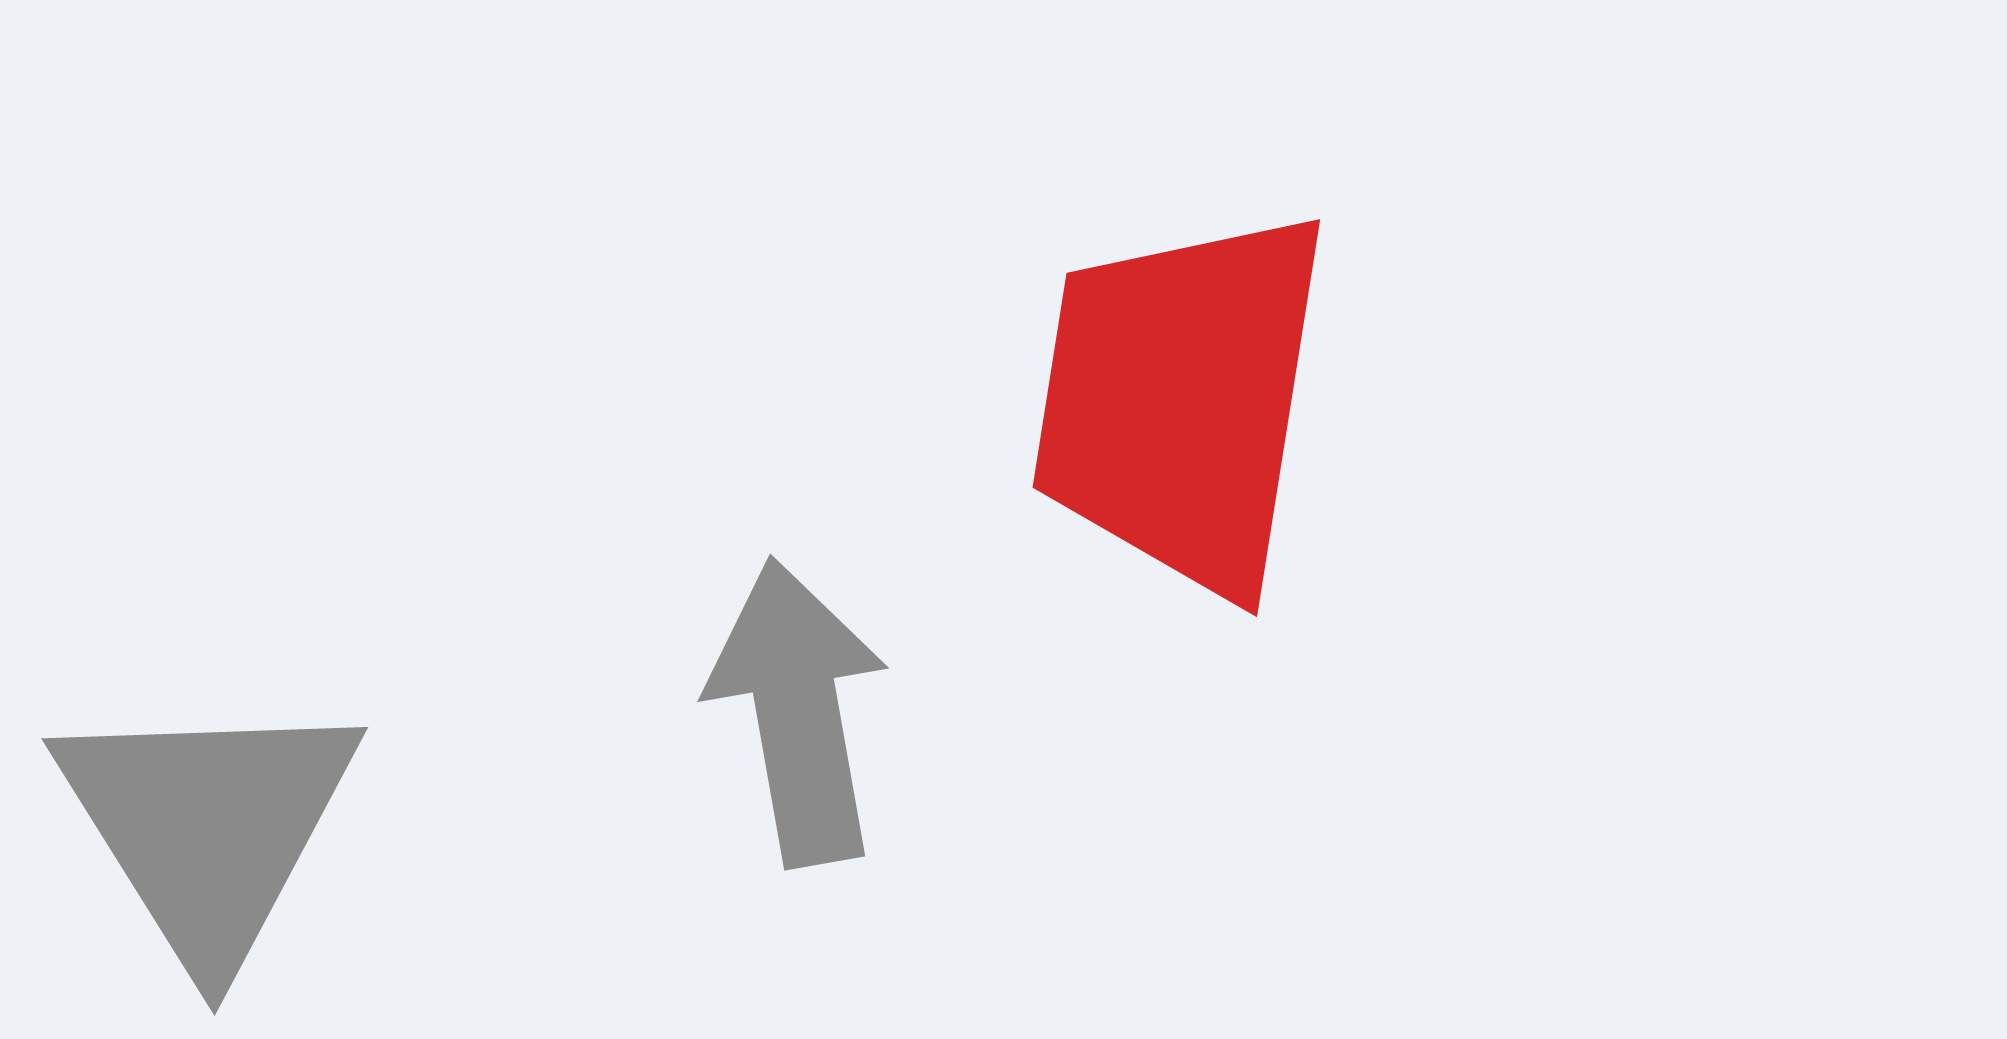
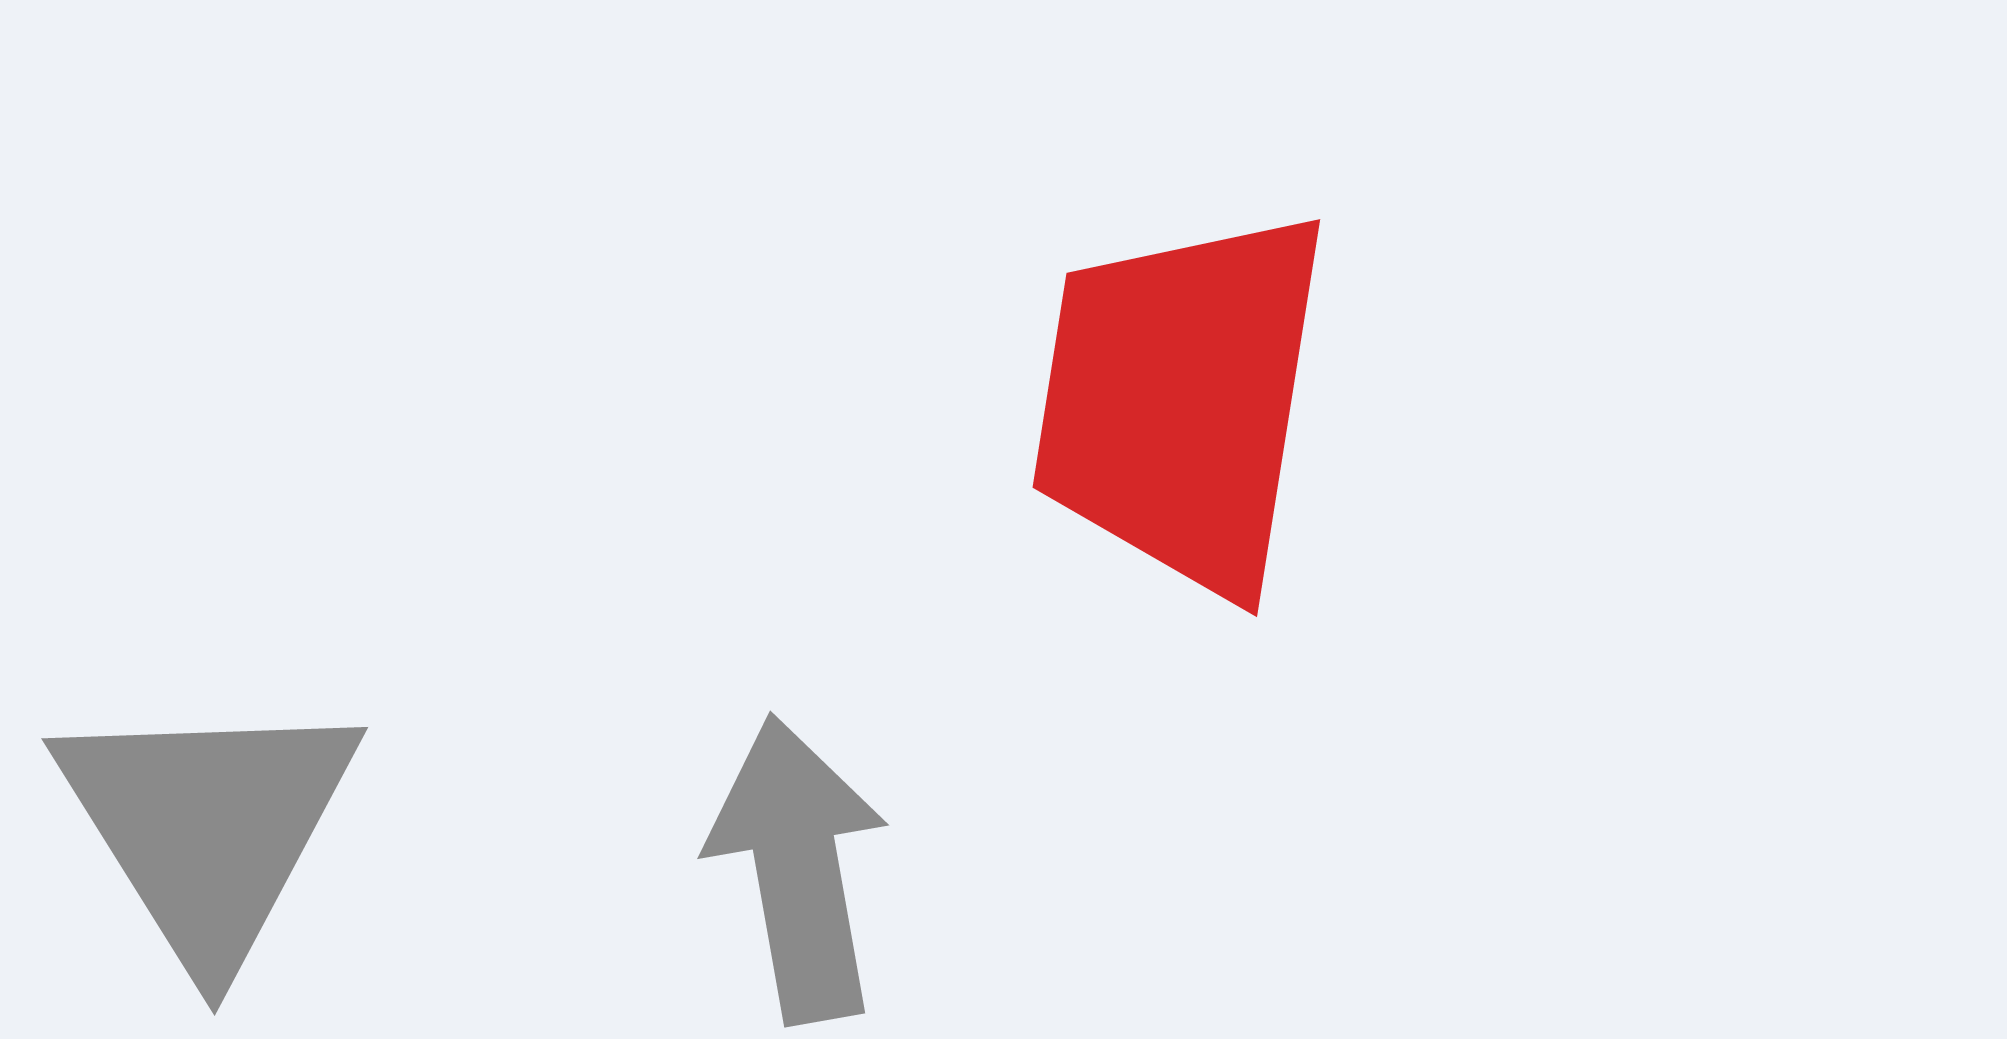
gray arrow: moved 157 px down
